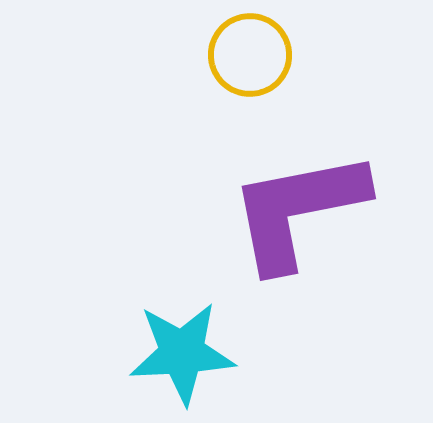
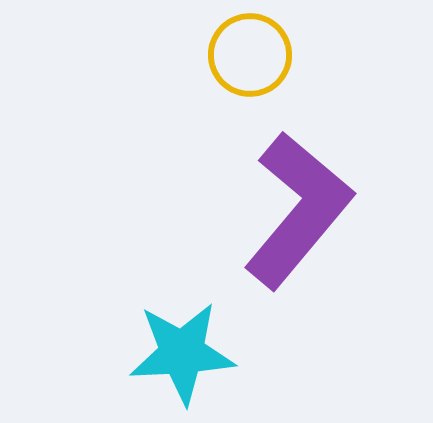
purple L-shape: rotated 141 degrees clockwise
